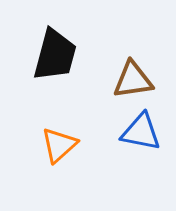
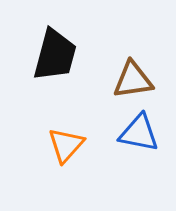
blue triangle: moved 2 px left, 1 px down
orange triangle: moved 7 px right; rotated 6 degrees counterclockwise
